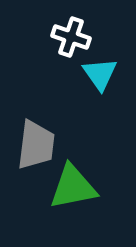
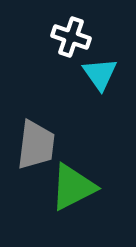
green triangle: rotated 16 degrees counterclockwise
